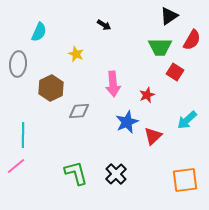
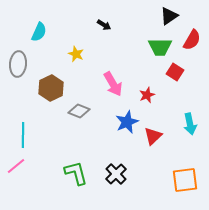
pink arrow: rotated 25 degrees counterclockwise
gray diamond: rotated 25 degrees clockwise
cyan arrow: moved 3 px right, 4 px down; rotated 60 degrees counterclockwise
